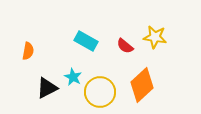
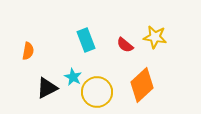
cyan rectangle: moved 1 px up; rotated 40 degrees clockwise
red semicircle: moved 1 px up
yellow circle: moved 3 px left
